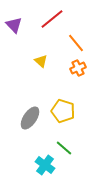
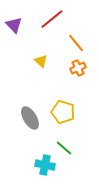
yellow pentagon: moved 1 px down
gray ellipse: rotated 65 degrees counterclockwise
cyan cross: rotated 24 degrees counterclockwise
